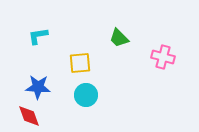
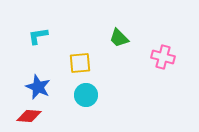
blue star: rotated 20 degrees clockwise
red diamond: rotated 65 degrees counterclockwise
